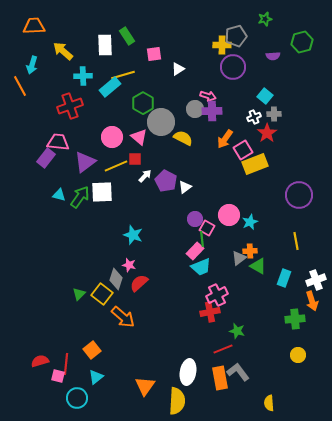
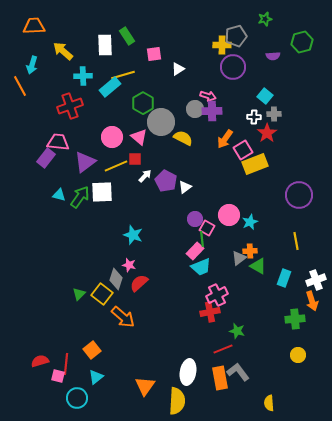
white cross at (254, 117): rotated 24 degrees clockwise
